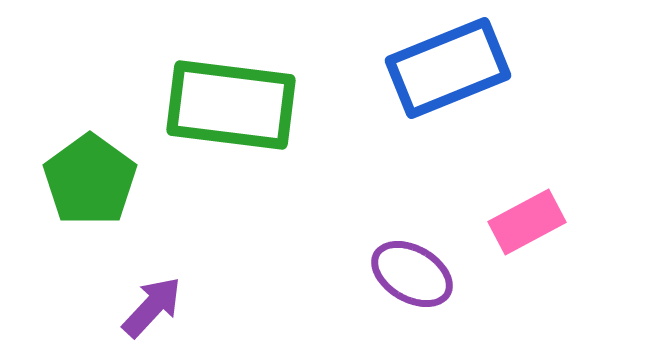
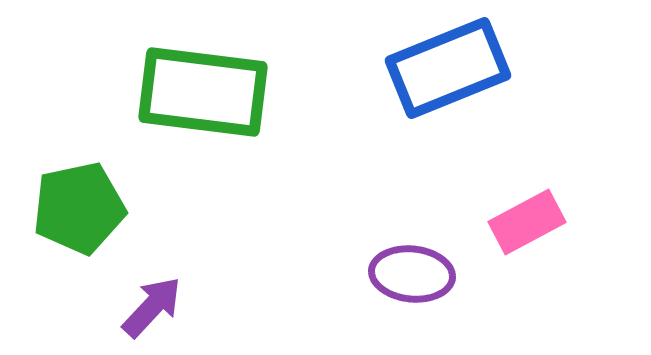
green rectangle: moved 28 px left, 13 px up
green pentagon: moved 11 px left, 28 px down; rotated 24 degrees clockwise
purple ellipse: rotated 24 degrees counterclockwise
